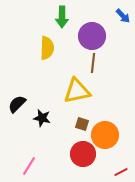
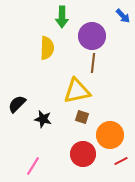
black star: moved 1 px right, 1 px down
brown square: moved 7 px up
orange circle: moved 5 px right
pink line: moved 4 px right
red line: moved 11 px up
